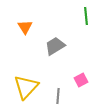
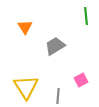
yellow triangle: rotated 16 degrees counterclockwise
